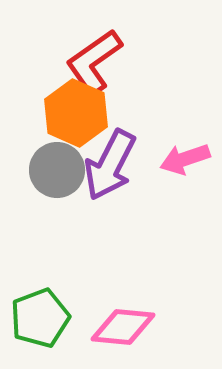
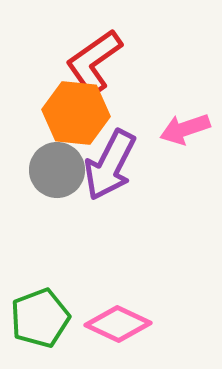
orange hexagon: rotated 18 degrees counterclockwise
pink arrow: moved 30 px up
pink diamond: moved 5 px left, 3 px up; rotated 20 degrees clockwise
